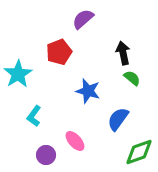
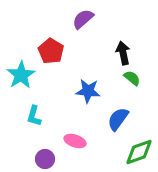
red pentagon: moved 8 px left, 1 px up; rotated 20 degrees counterclockwise
cyan star: moved 3 px right, 1 px down
blue star: rotated 10 degrees counterclockwise
cyan L-shape: rotated 20 degrees counterclockwise
pink ellipse: rotated 30 degrees counterclockwise
purple circle: moved 1 px left, 4 px down
